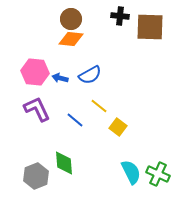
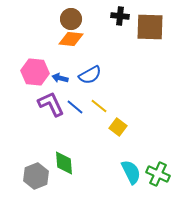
purple L-shape: moved 14 px right, 5 px up
blue line: moved 13 px up
